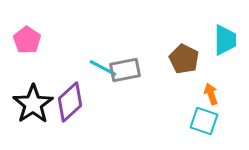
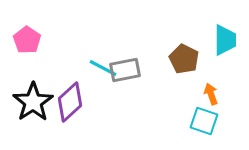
black star: moved 2 px up
